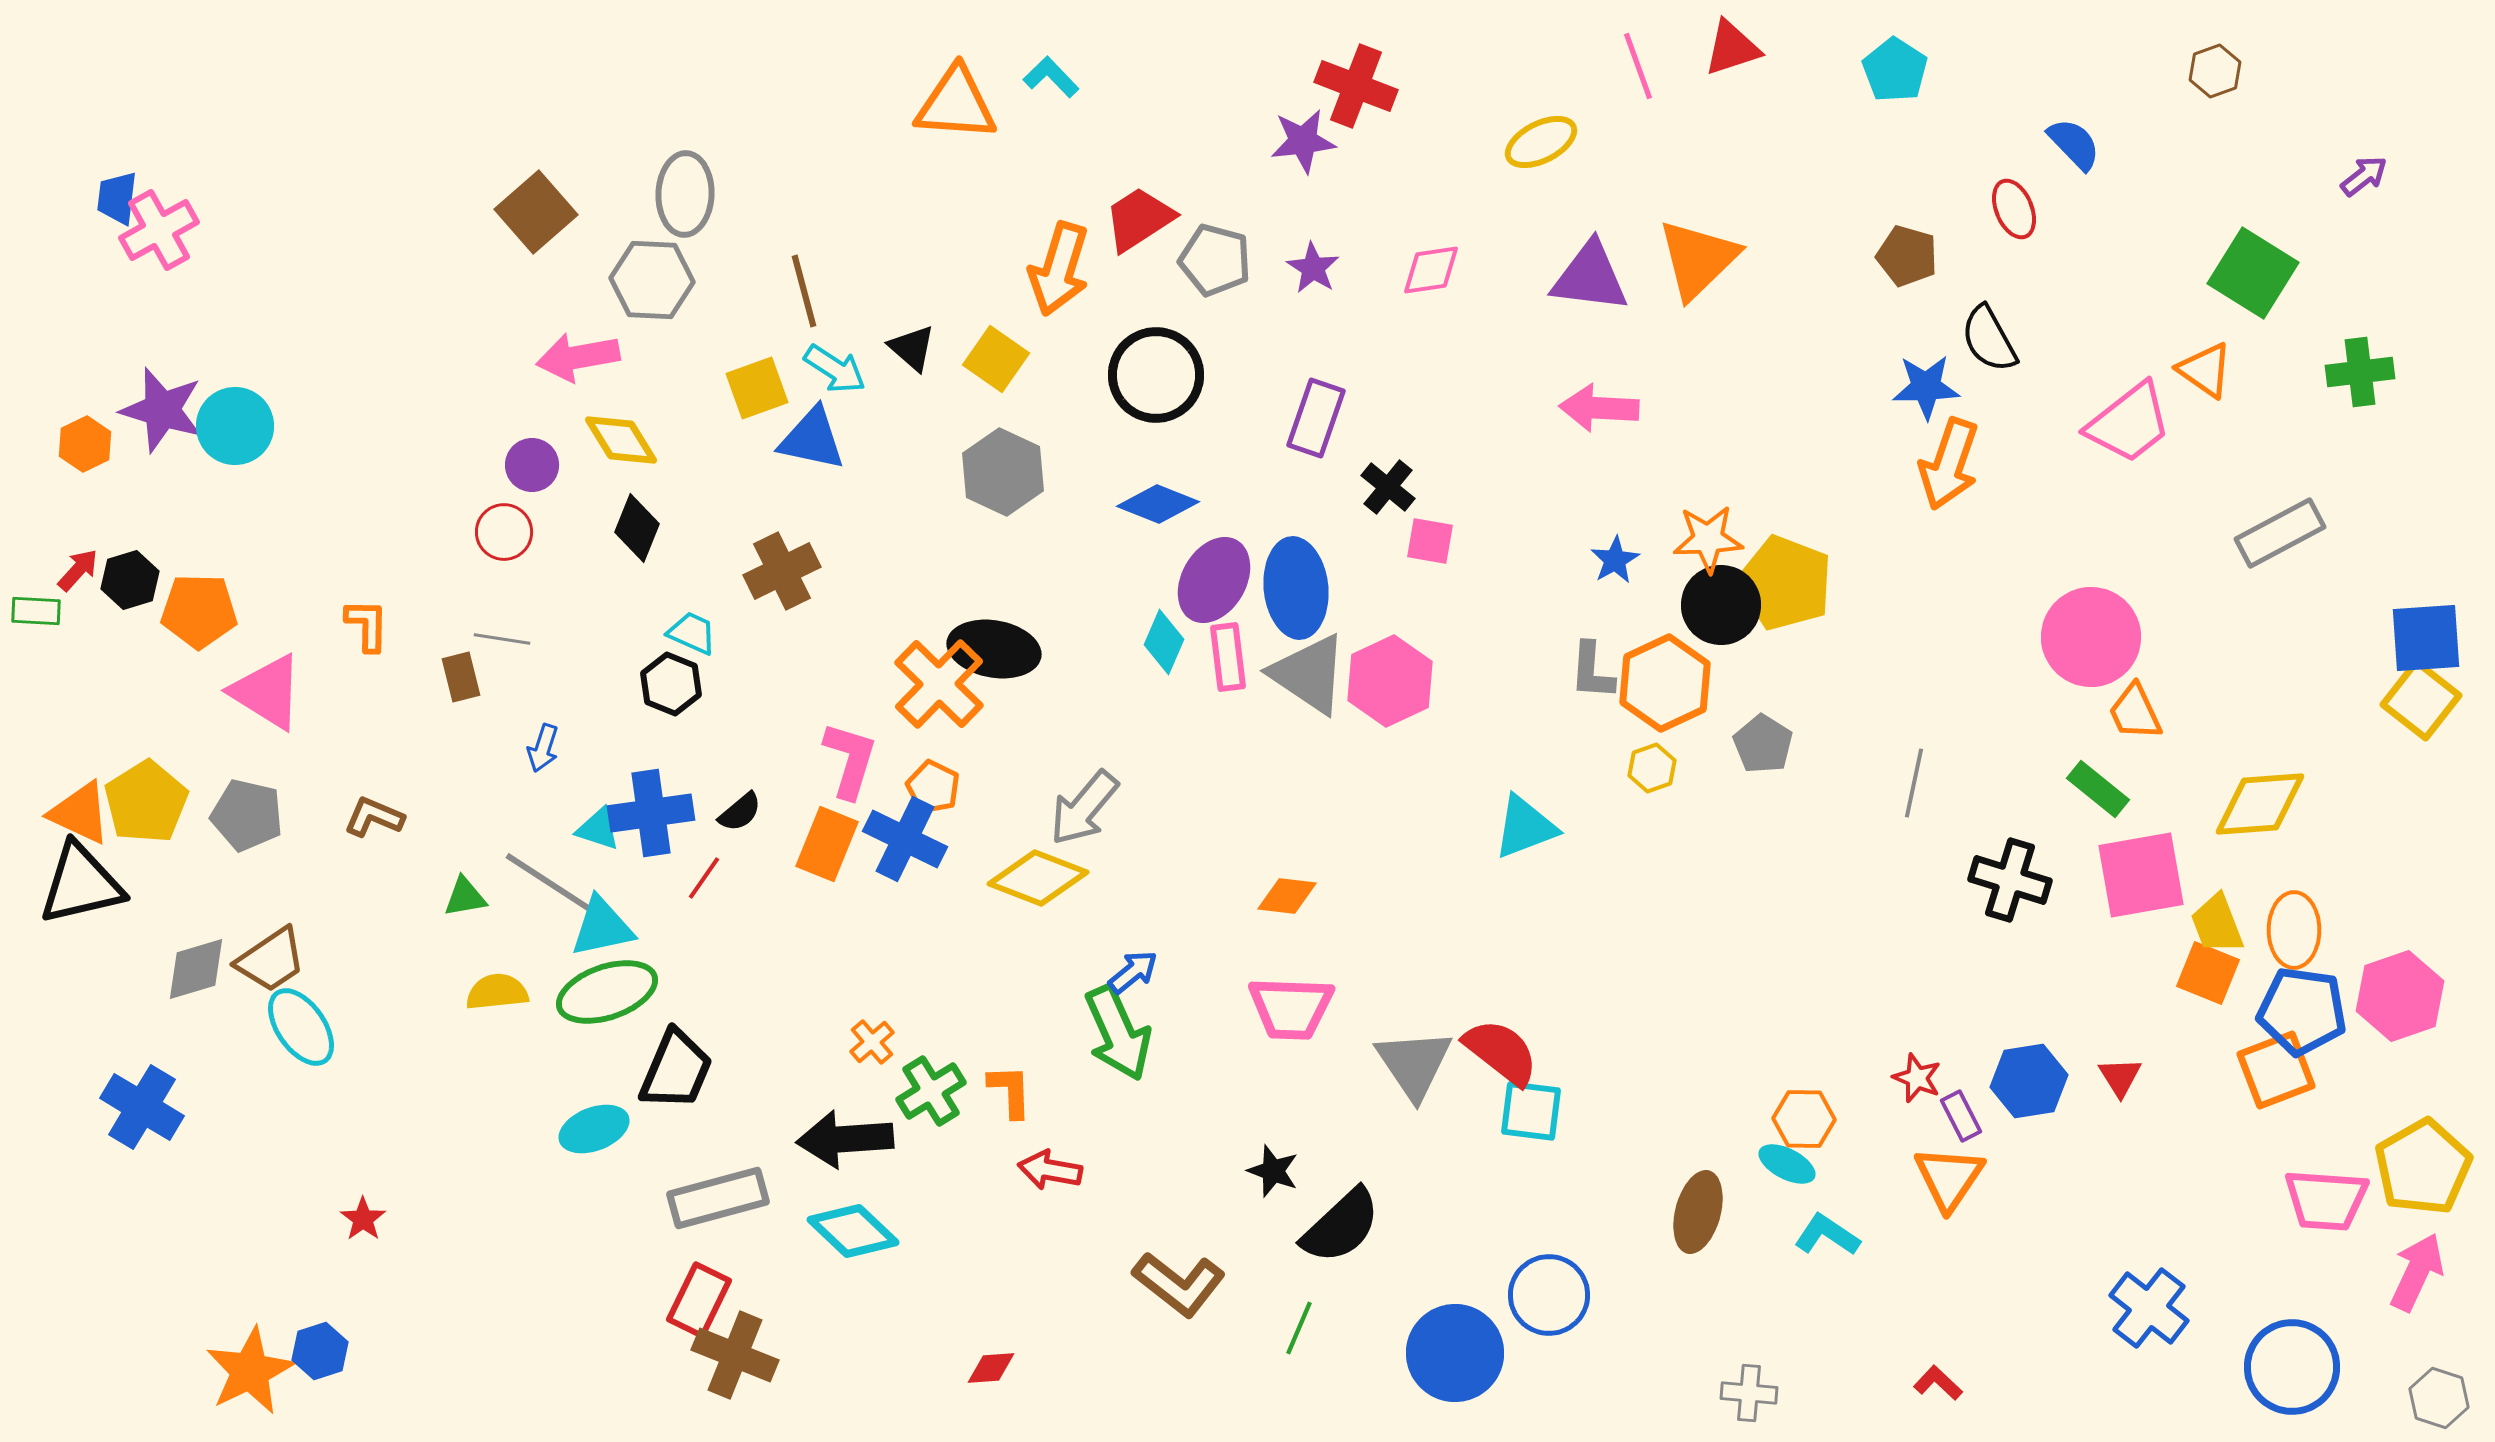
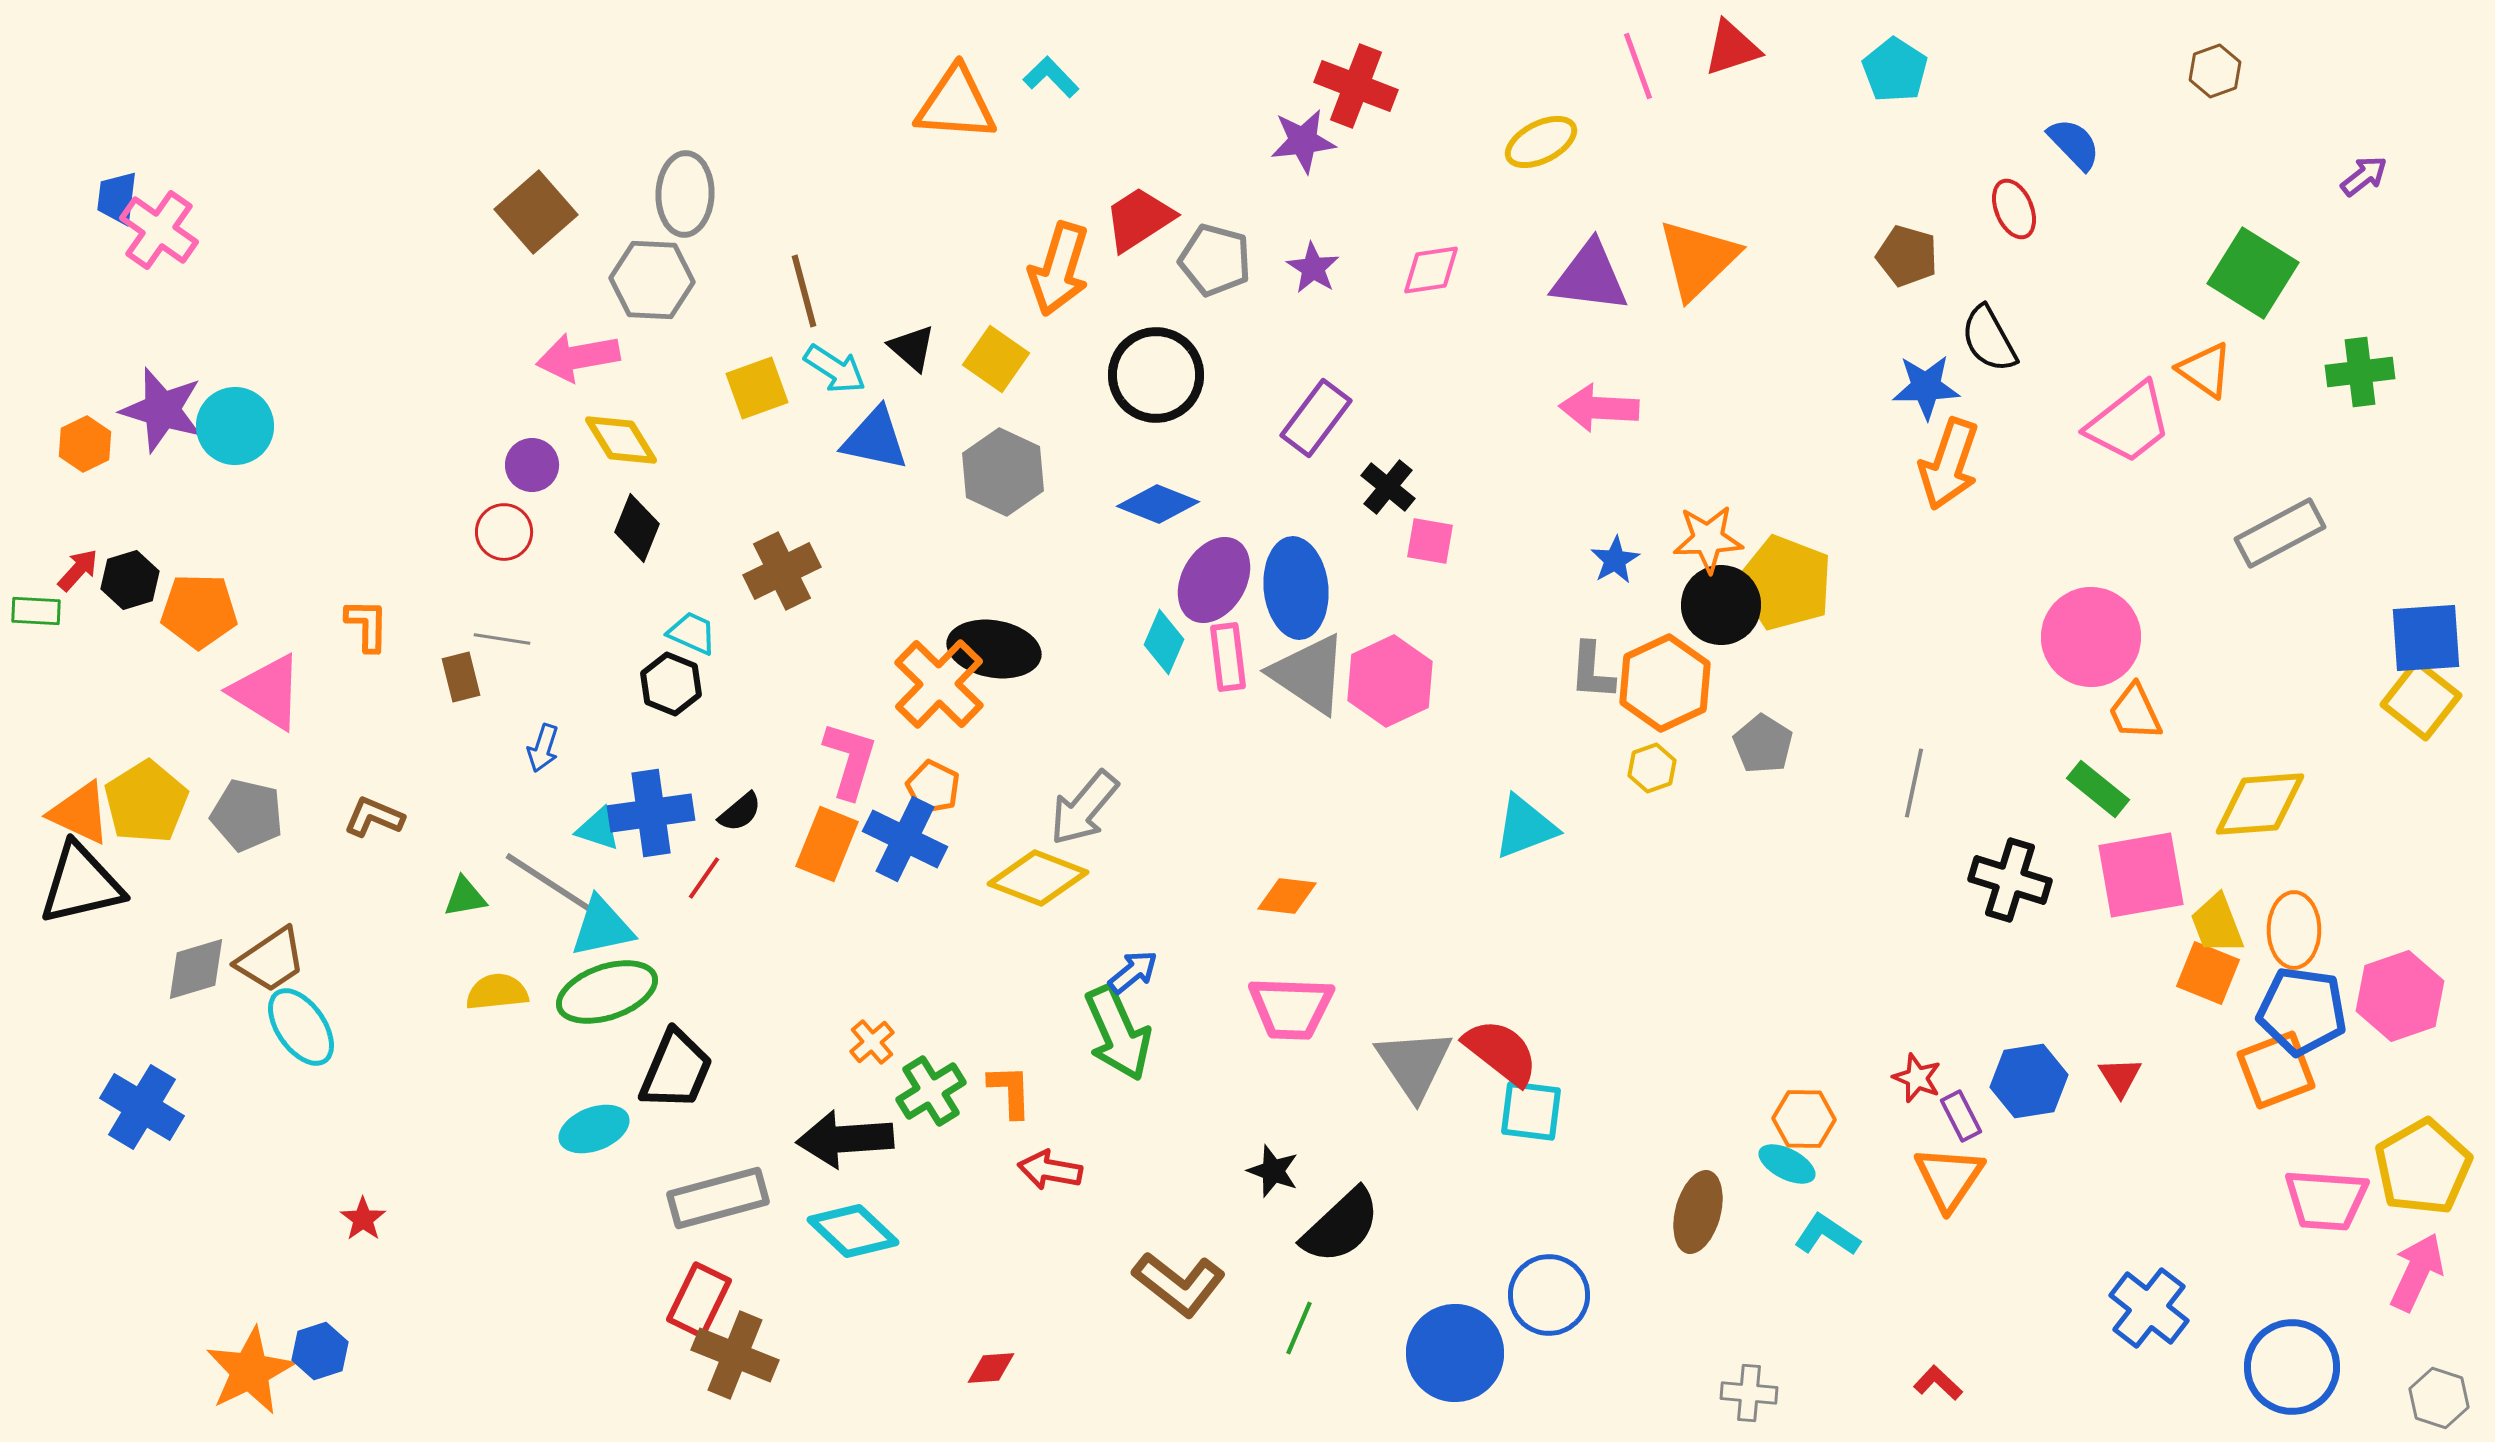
pink cross at (159, 230): rotated 26 degrees counterclockwise
purple rectangle at (1316, 418): rotated 18 degrees clockwise
blue triangle at (812, 439): moved 63 px right
